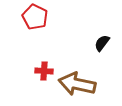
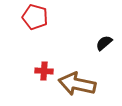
red pentagon: rotated 10 degrees counterclockwise
black semicircle: moved 2 px right; rotated 12 degrees clockwise
